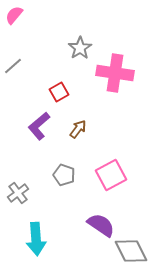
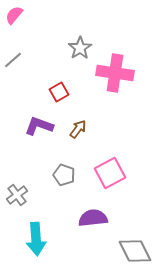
gray line: moved 6 px up
purple L-shape: rotated 60 degrees clockwise
pink square: moved 1 px left, 2 px up
gray cross: moved 1 px left, 2 px down
purple semicircle: moved 8 px left, 7 px up; rotated 40 degrees counterclockwise
gray diamond: moved 4 px right
